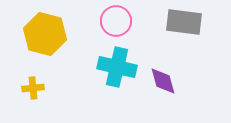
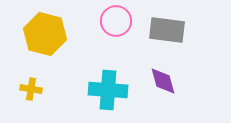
gray rectangle: moved 17 px left, 8 px down
cyan cross: moved 9 px left, 23 px down; rotated 9 degrees counterclockwise
yellow cross: moved 2 px left, 1 px down; rotated 15 degrees clockwise
